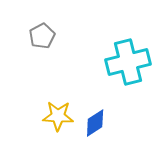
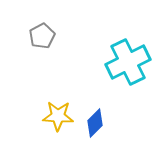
cyan cross: rotated 12 degrees counterclockwise
blue diamond: rotated 12 degrees counterclockwise
